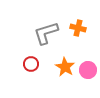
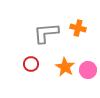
gray L-shape: rotated 12 degrees clockwise
